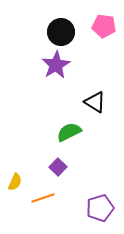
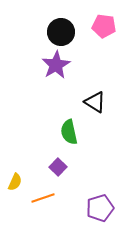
green semicircle: rotated 75 degrees counterclockwise
